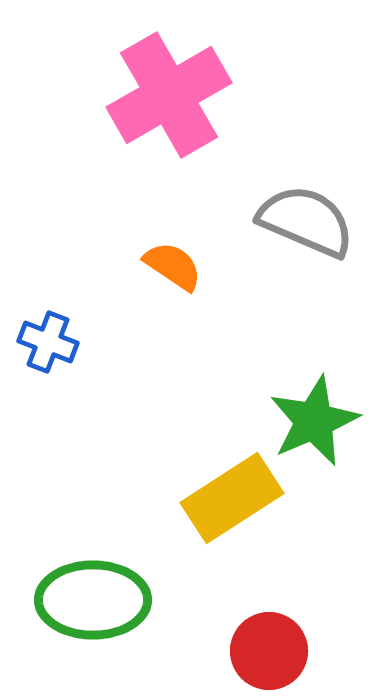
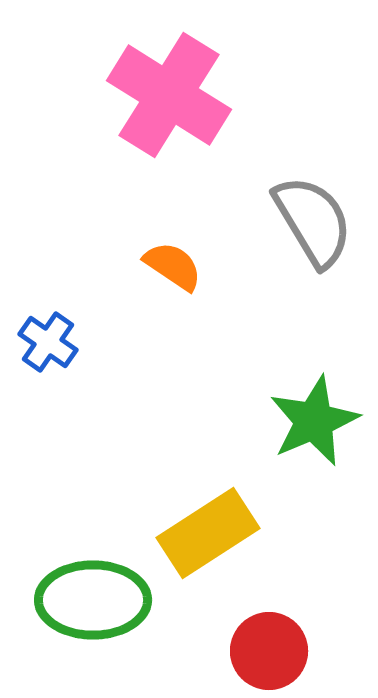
pink cross: rotated 28 degrees counterclockwise
gray semicircle: moved 7 px right; rotated 36 degrees clockwise
blue cross: rotated 14 degrees clockwise
yellow rectangle: moved 24 px left, 35 px down
